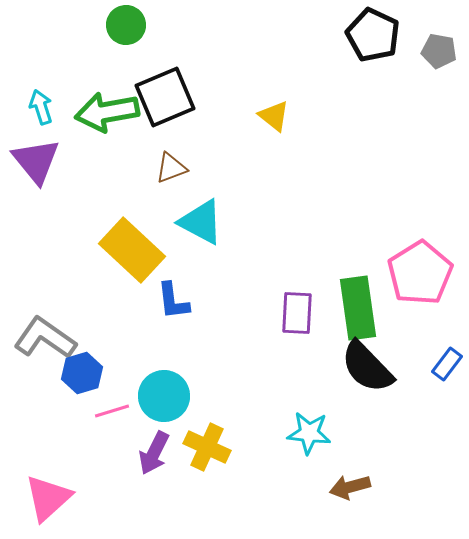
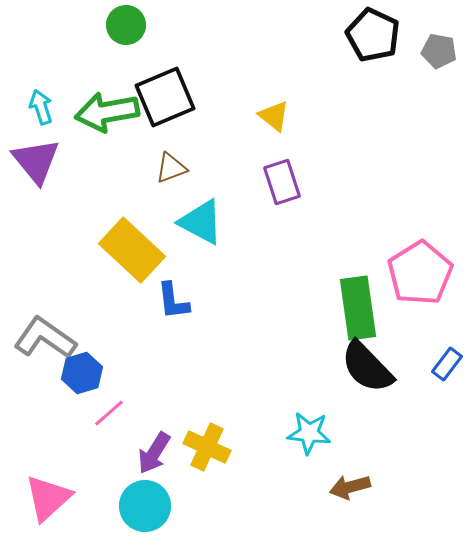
purple rectangle: moved 15 px left, 131 px up; rotated 21 degrees counterclockwise
cyan circle: moved 19 px left, 110 px down
pink line: moved 3 px left, 2 px down; rotated 24 degrees counterclockwise
purple arrow: rotated 6 degrees clockwise
